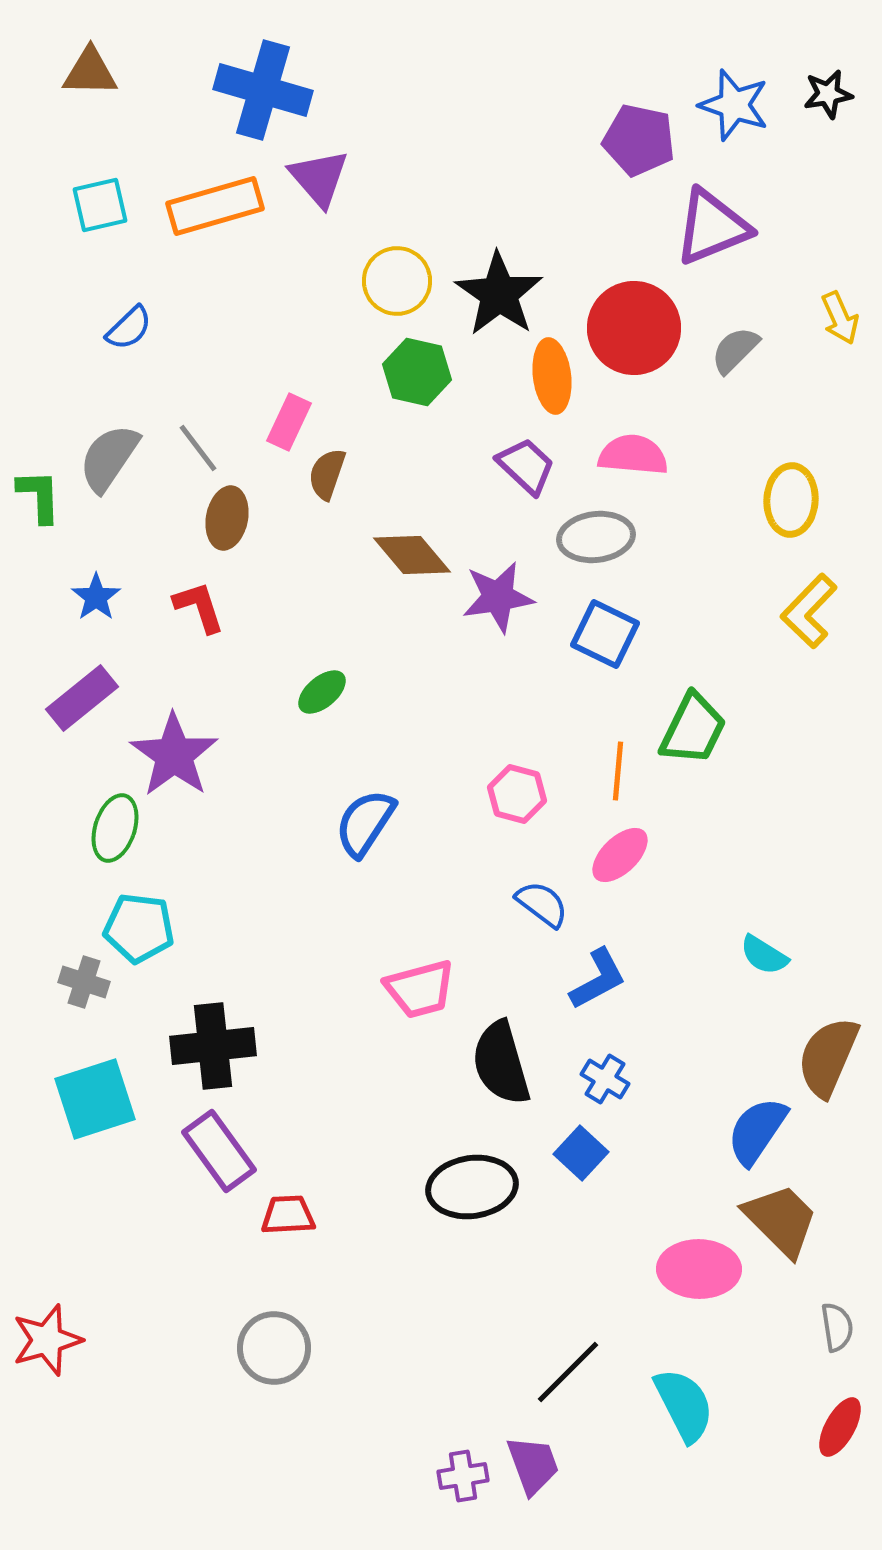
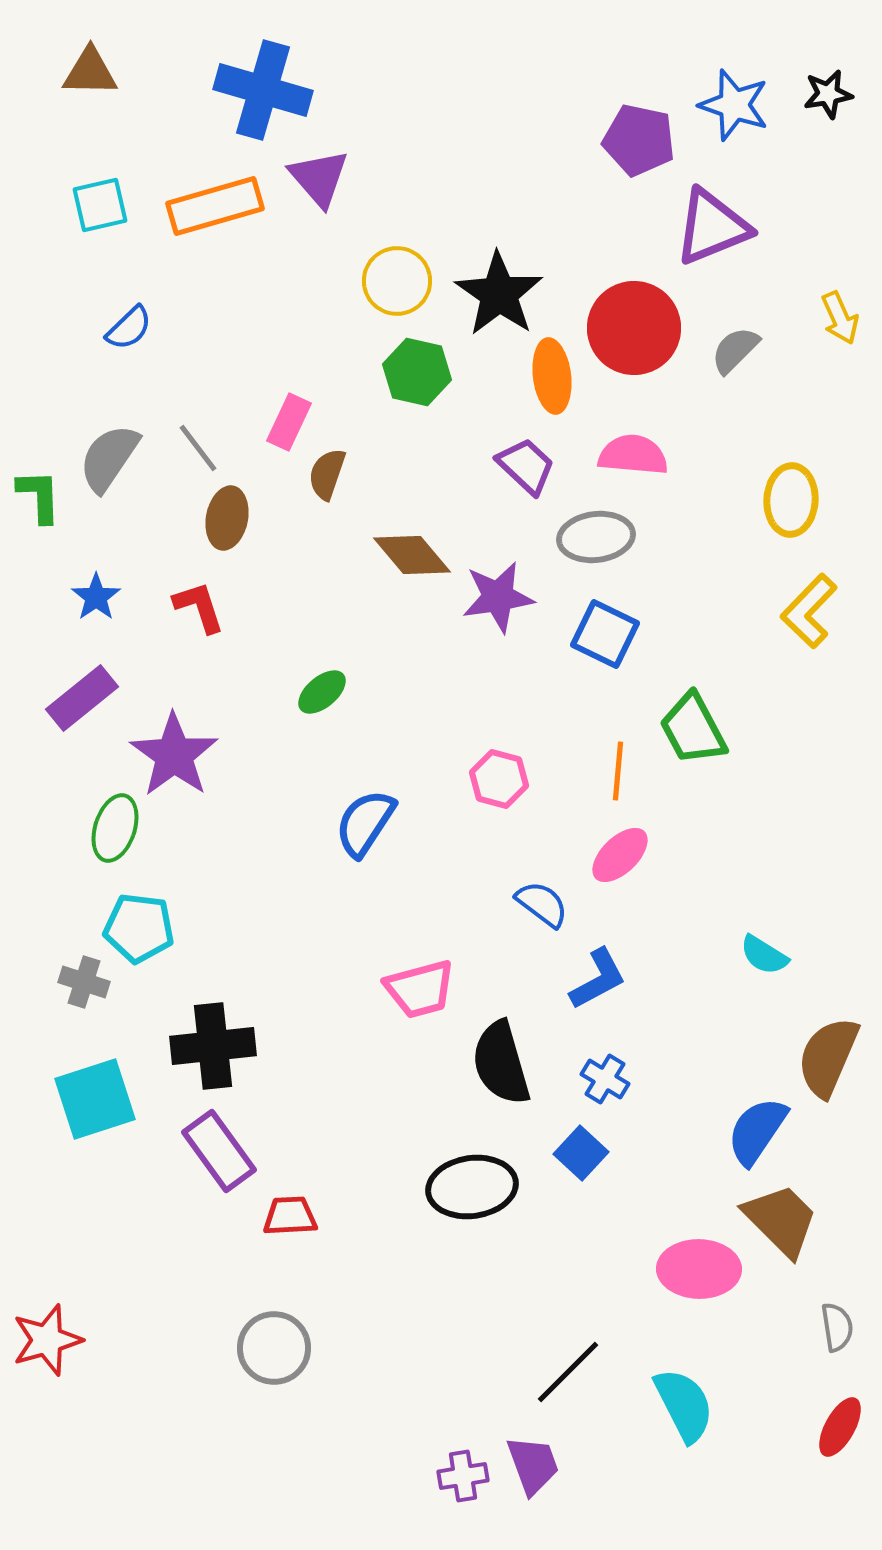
green trapezoid at (693, 729): rotated 126 degrees clockwise
pink hexagon at (517, 794): moved 18 px left, 15 px up
red trapezoid at (288, 1215): moved 2 px right, 1 px down
